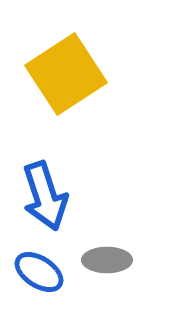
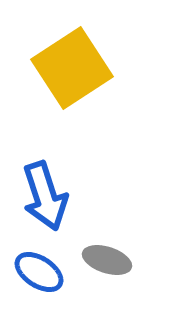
yellow square: moved 6 px right, 6 px up
gray ellipse: rotated 18 degrees clockwise
